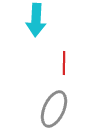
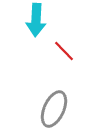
red line: moved 12 px up; rotated 45 degrees counterclockwise
